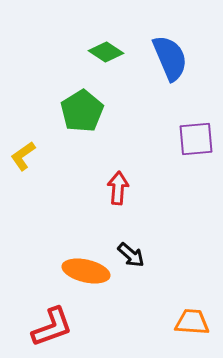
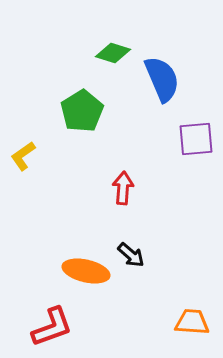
green diamond: moved 7 px right, 1 px down; rotated 16 degrees counterclockwise
blue semicircle: moved 8 px left, 21 px down
red arrow: moved 5 px right
